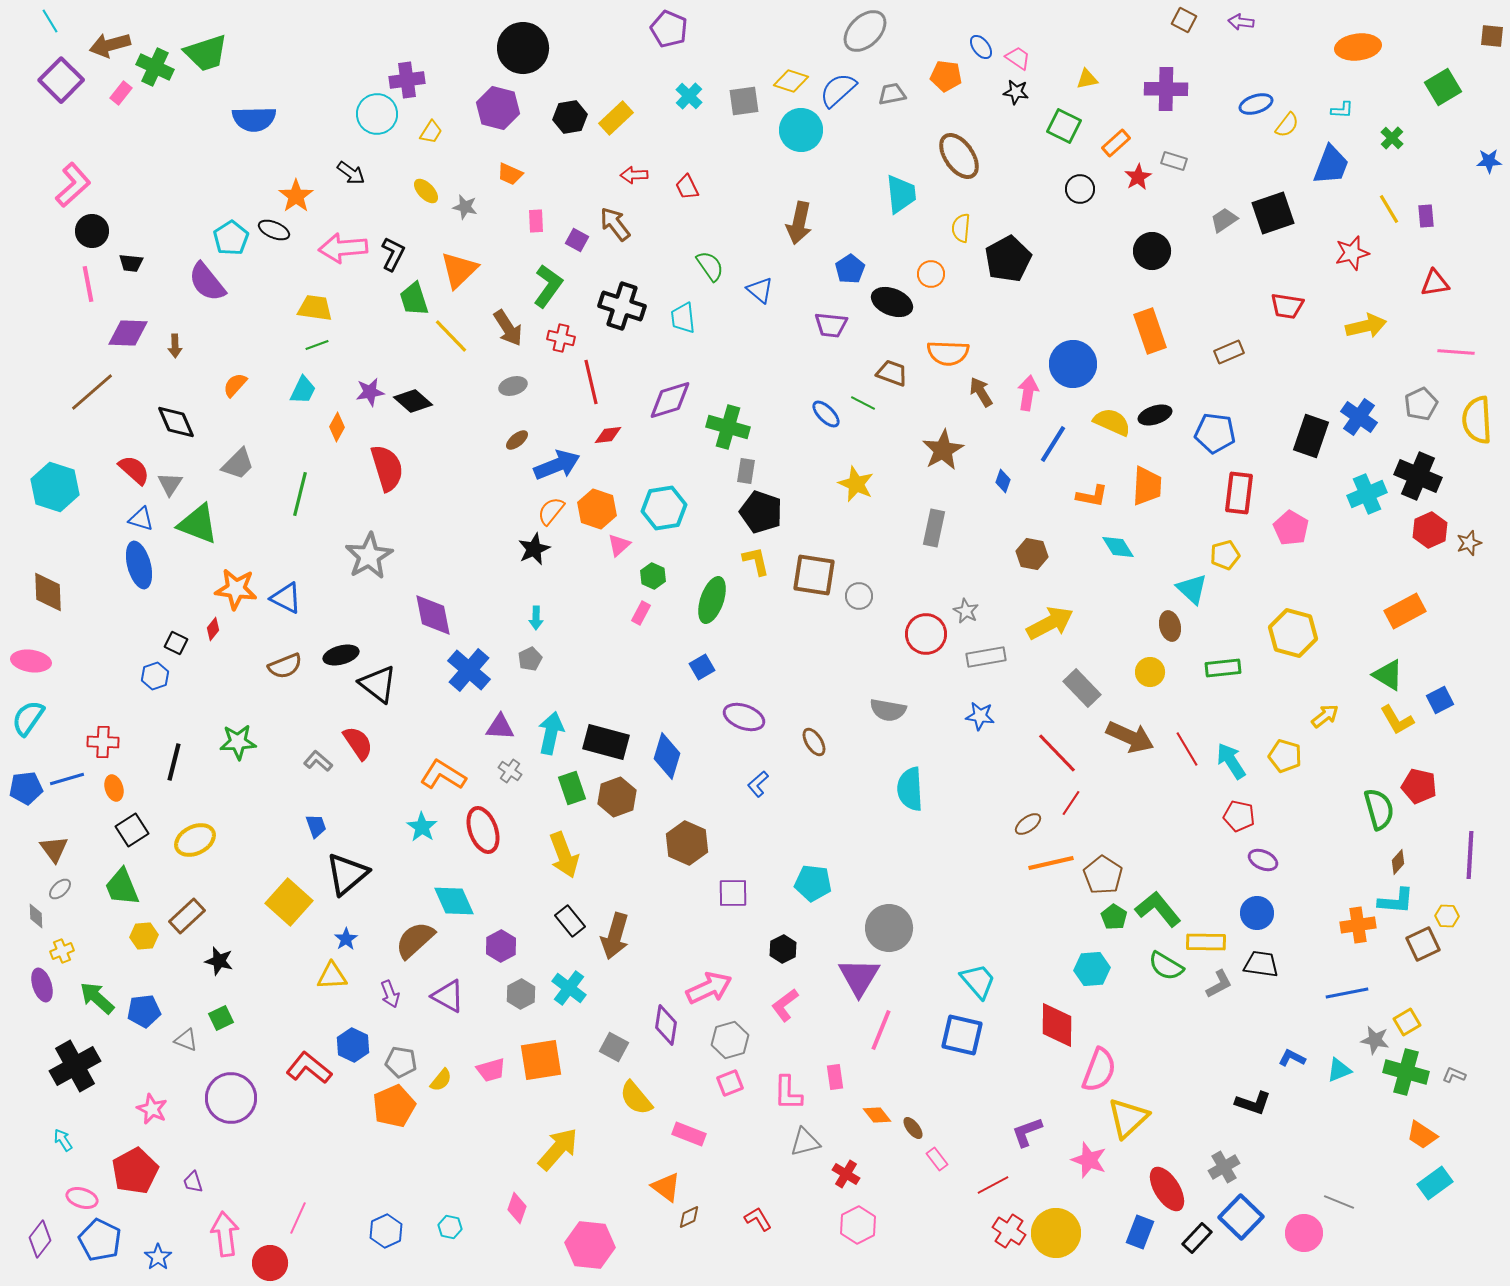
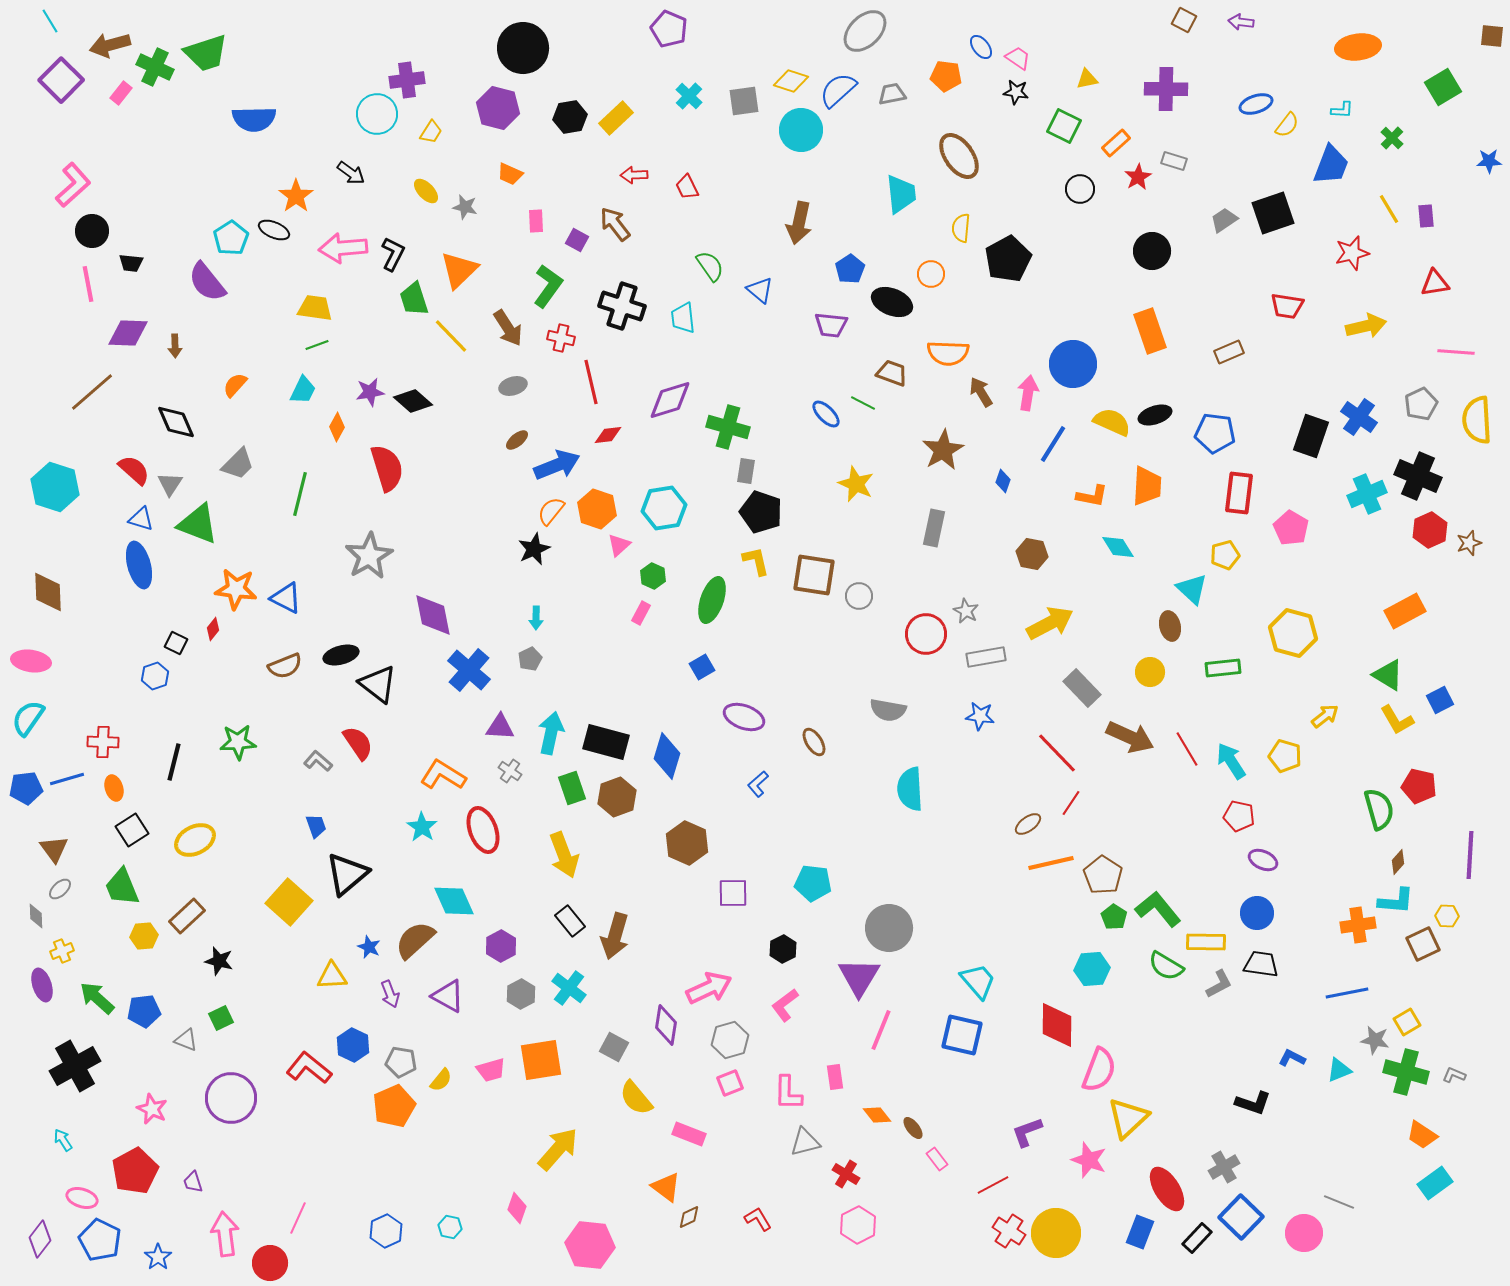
blue star at (346, 939): moved 23 px right, 8 px down; rotated 15 degrees counterclockwise
